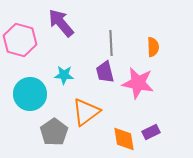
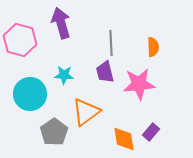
purple arrow: rotated 24 degrees clockwise
pink star: moved 1 px right, 1 px down; rotated 16 degrees counterclockwise
purple rectangle: rotated 24 degrees counterclockwise
